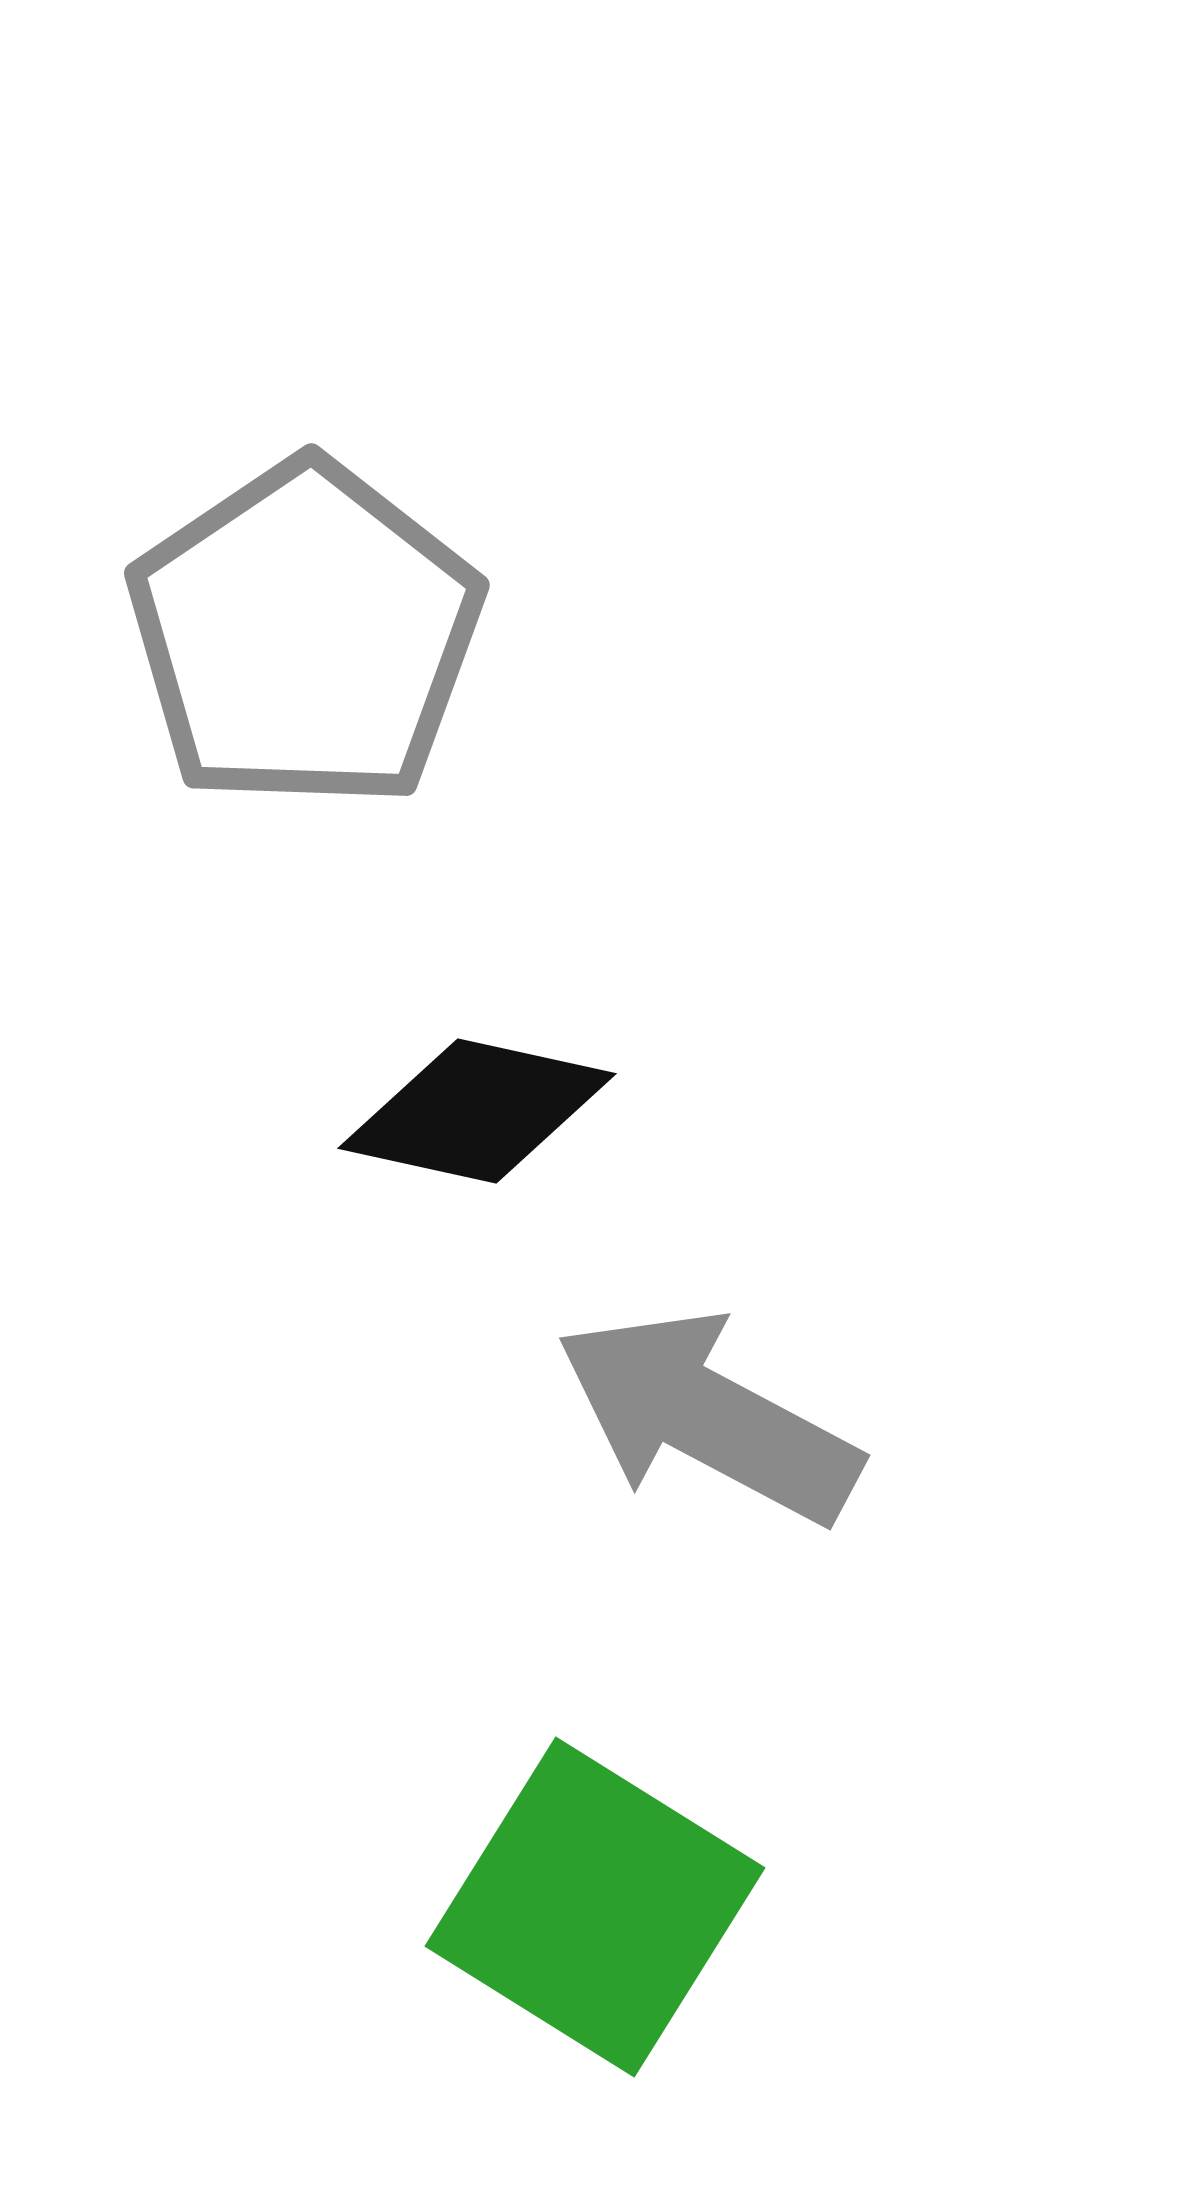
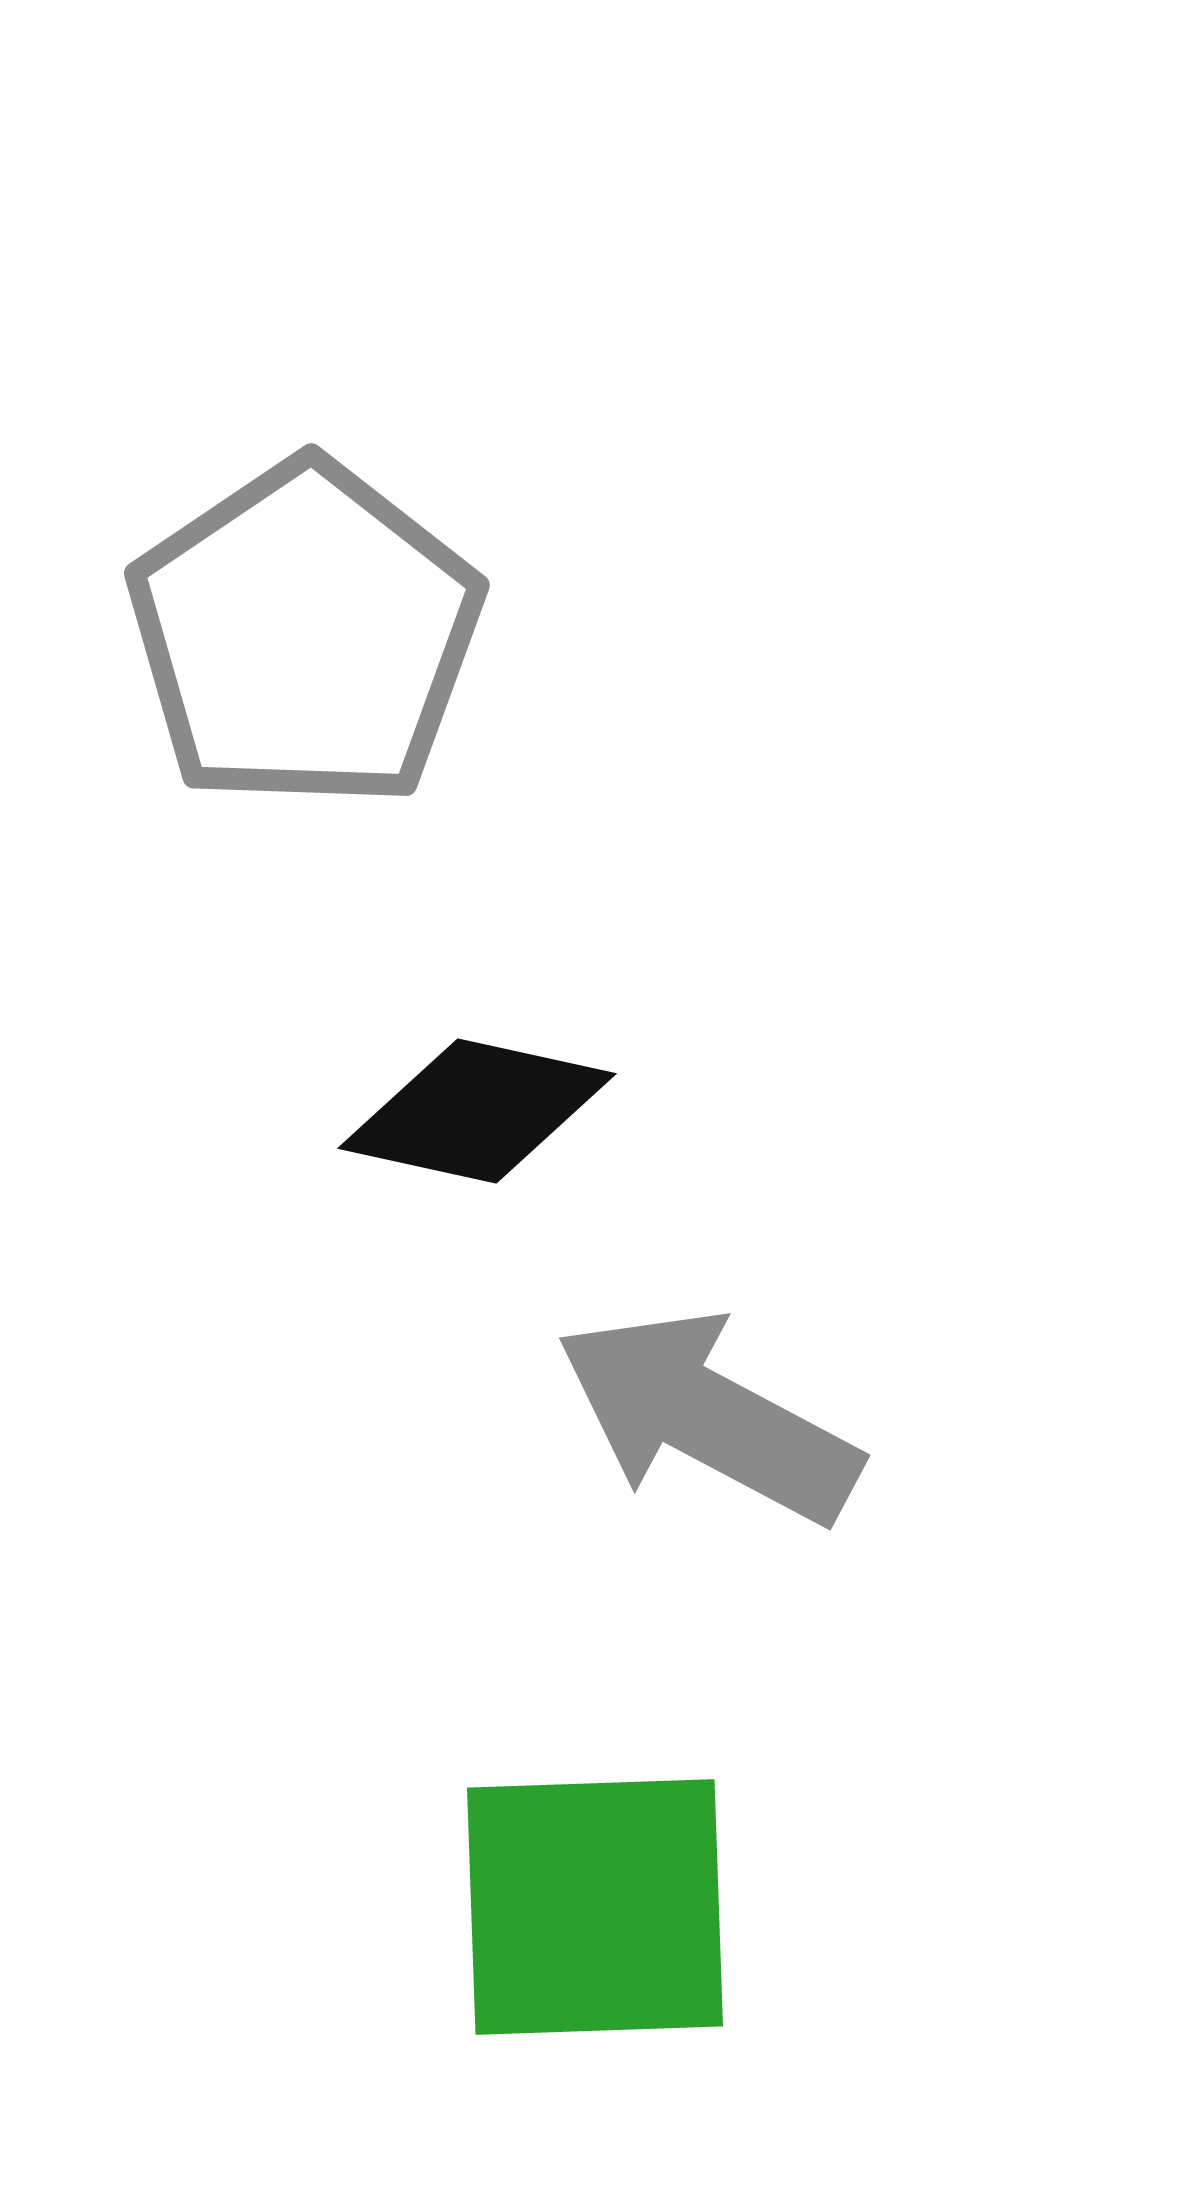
green square: rotated 34 degrees counterclockwise
